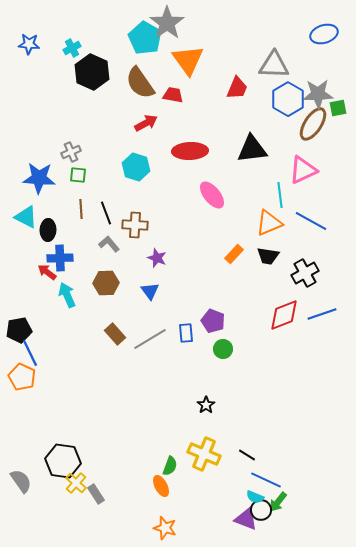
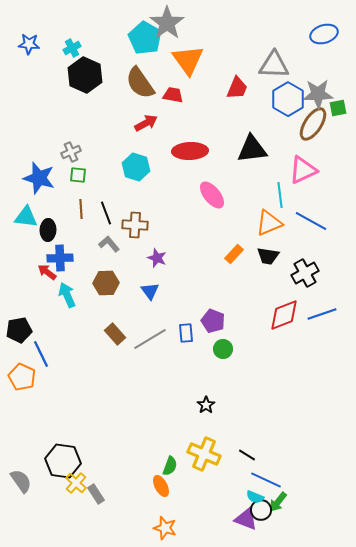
black hexagon at (92, 72): moved 7 px left, 3 px down
blue star at (39, 178): rotated 12 degrees clockwise
cyan triangle at (26, 217): rotated 20 degrees counterclockwise
blue line at (30, 353): moved 11 px right, 1 px down
